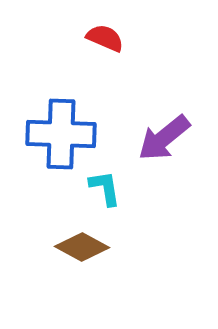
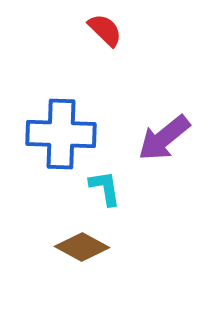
red semicircle: moved 8 px up; rotated 21 degrees clockwise
